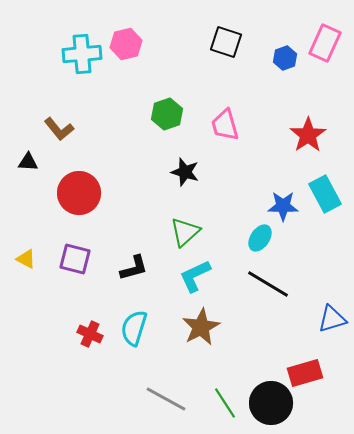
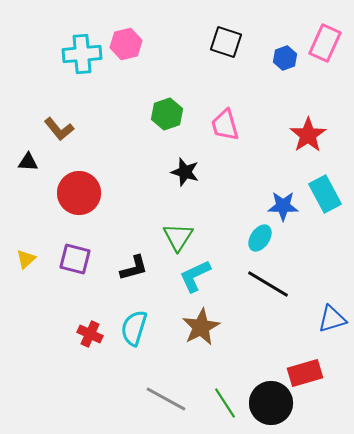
green triangle: moved 7 px left, 5 px down; rotated 16 degrees counterclockwise
yellow triangle: rotated 50 degrees clockwise
